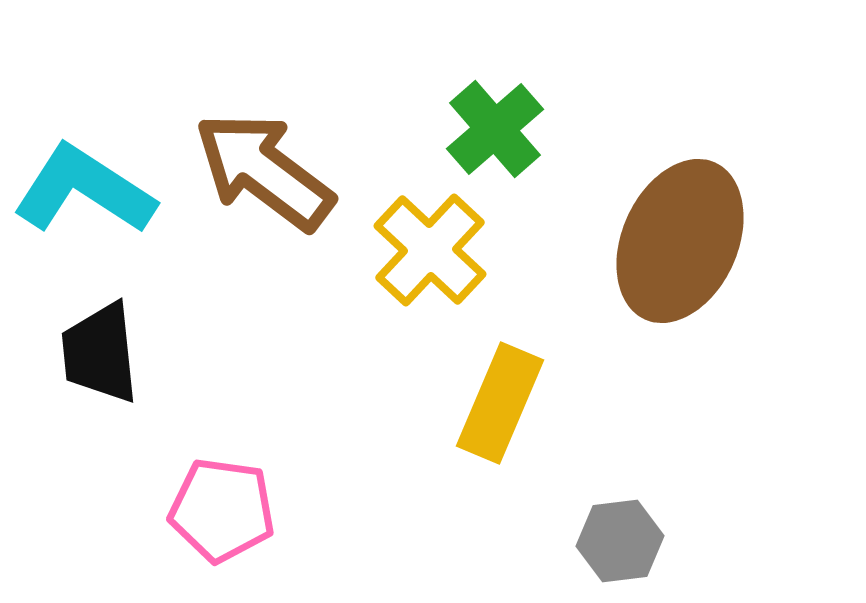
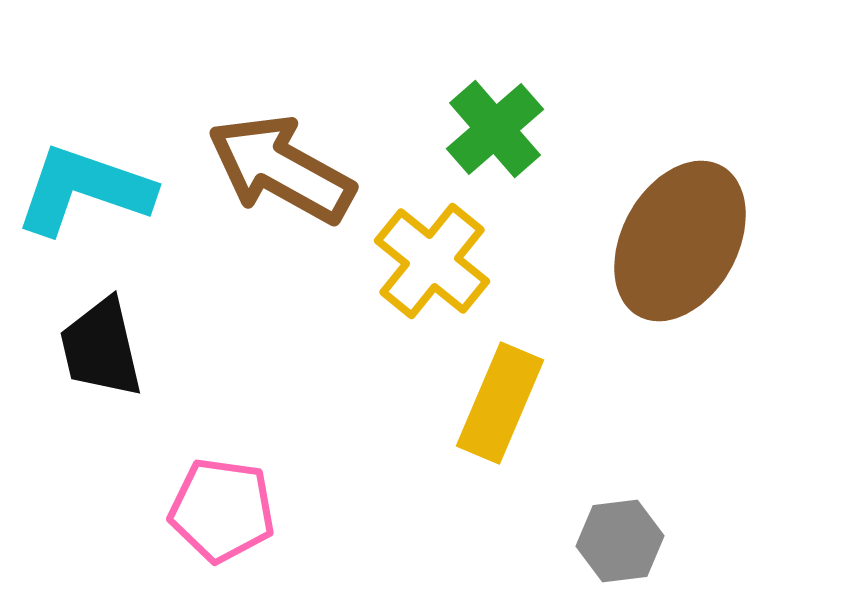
brown arrow: moved 17 px right, 2 px up; rotated 8 degrees counterclockwise
cyan L-shape: rotated 14 degrees counterclockwise
brown ellipse: rotated 5 degrees clockwise
yellow cross: moved 2 px right, 11 px down; rotated 4 degrees counterclockwise
black trapezoid: moved 1 px right, 5 px up; rotated 7 degrees counterclockwise
